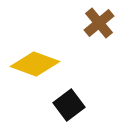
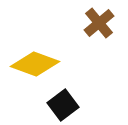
black square: moved 6 px left
